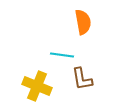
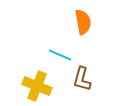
cyan line: moved 2 px left; rotated 15 degrees clockwise
brown L-shape: rotated 25 degrees clockwise
